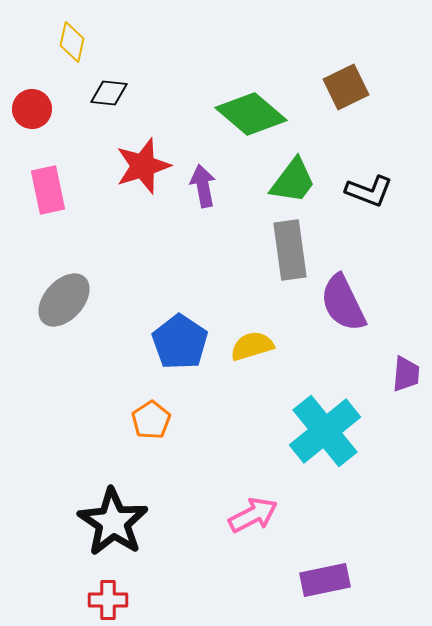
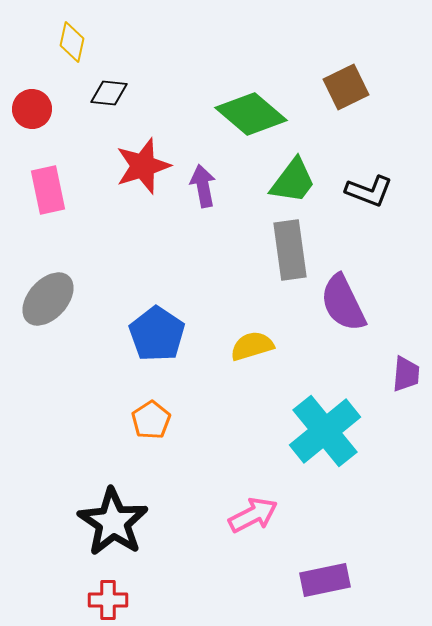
gray ellipse: moved 16 px left, 1 px up
blue pentagon: moved 23 px left, 8 px up
